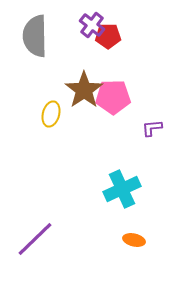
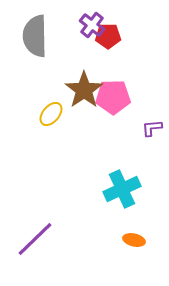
yellow ellipse: rotated 25 degrees clockwise
